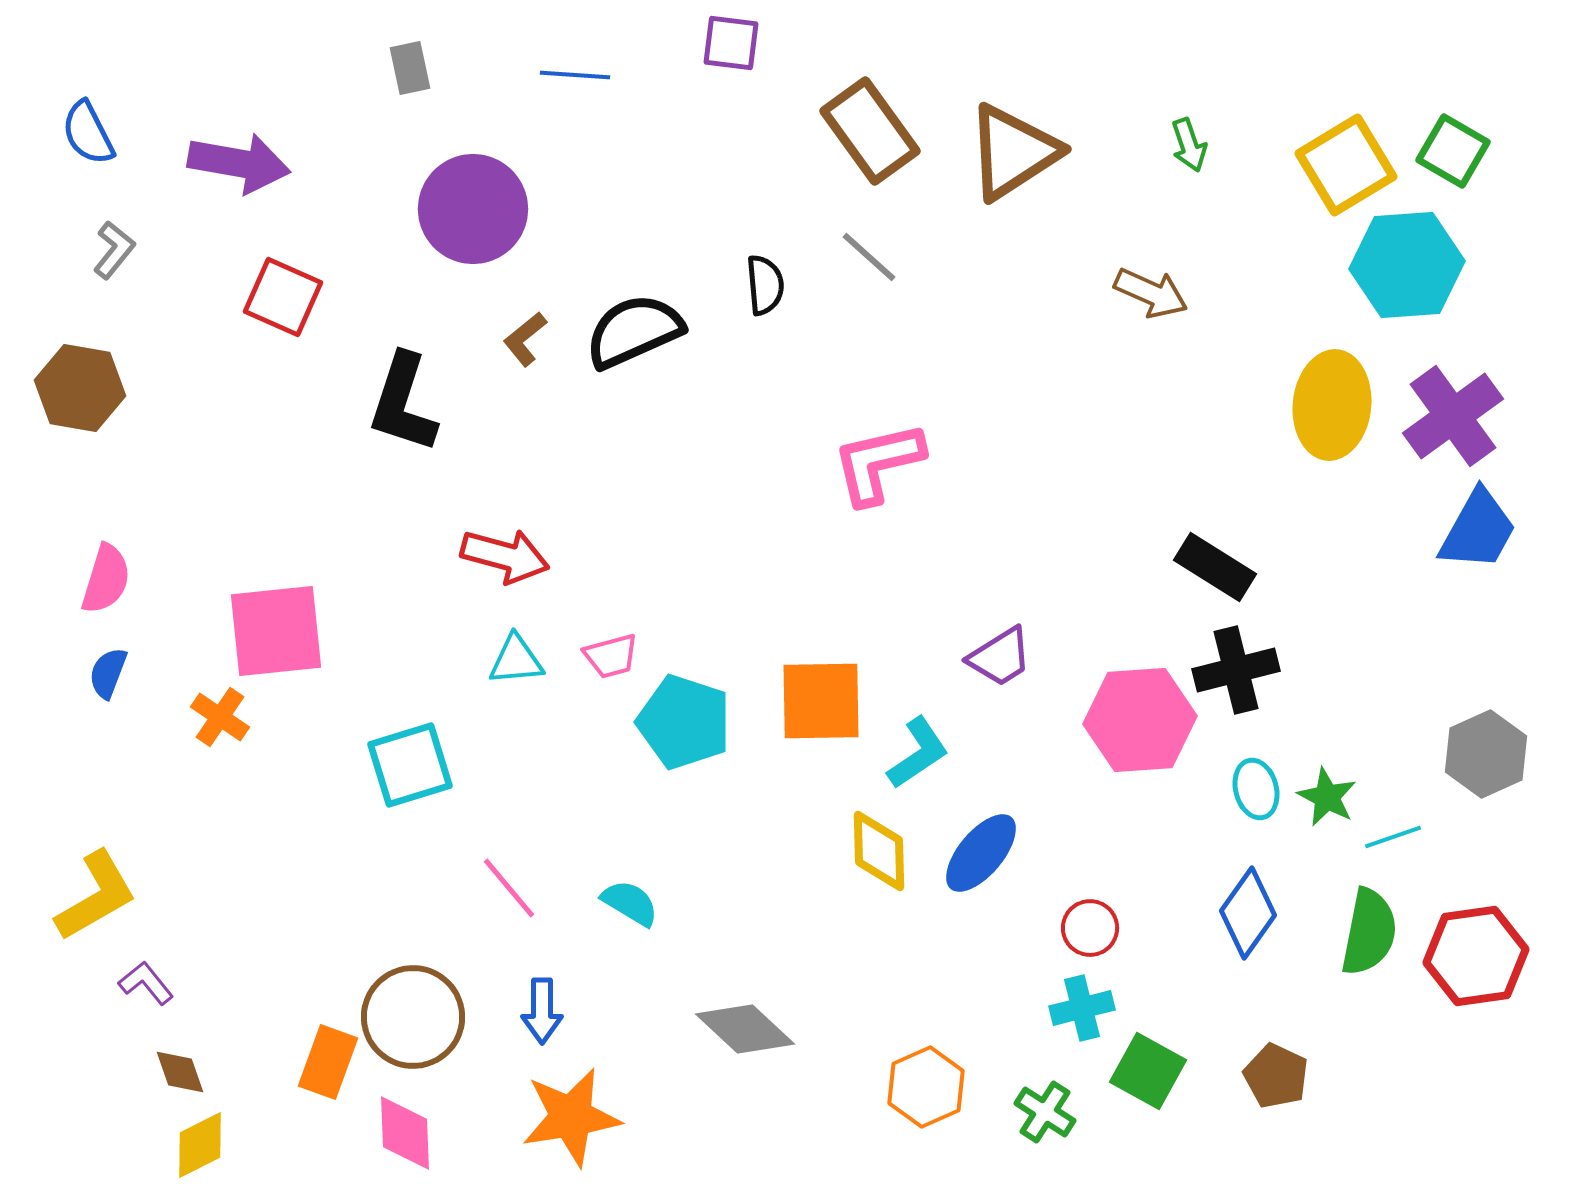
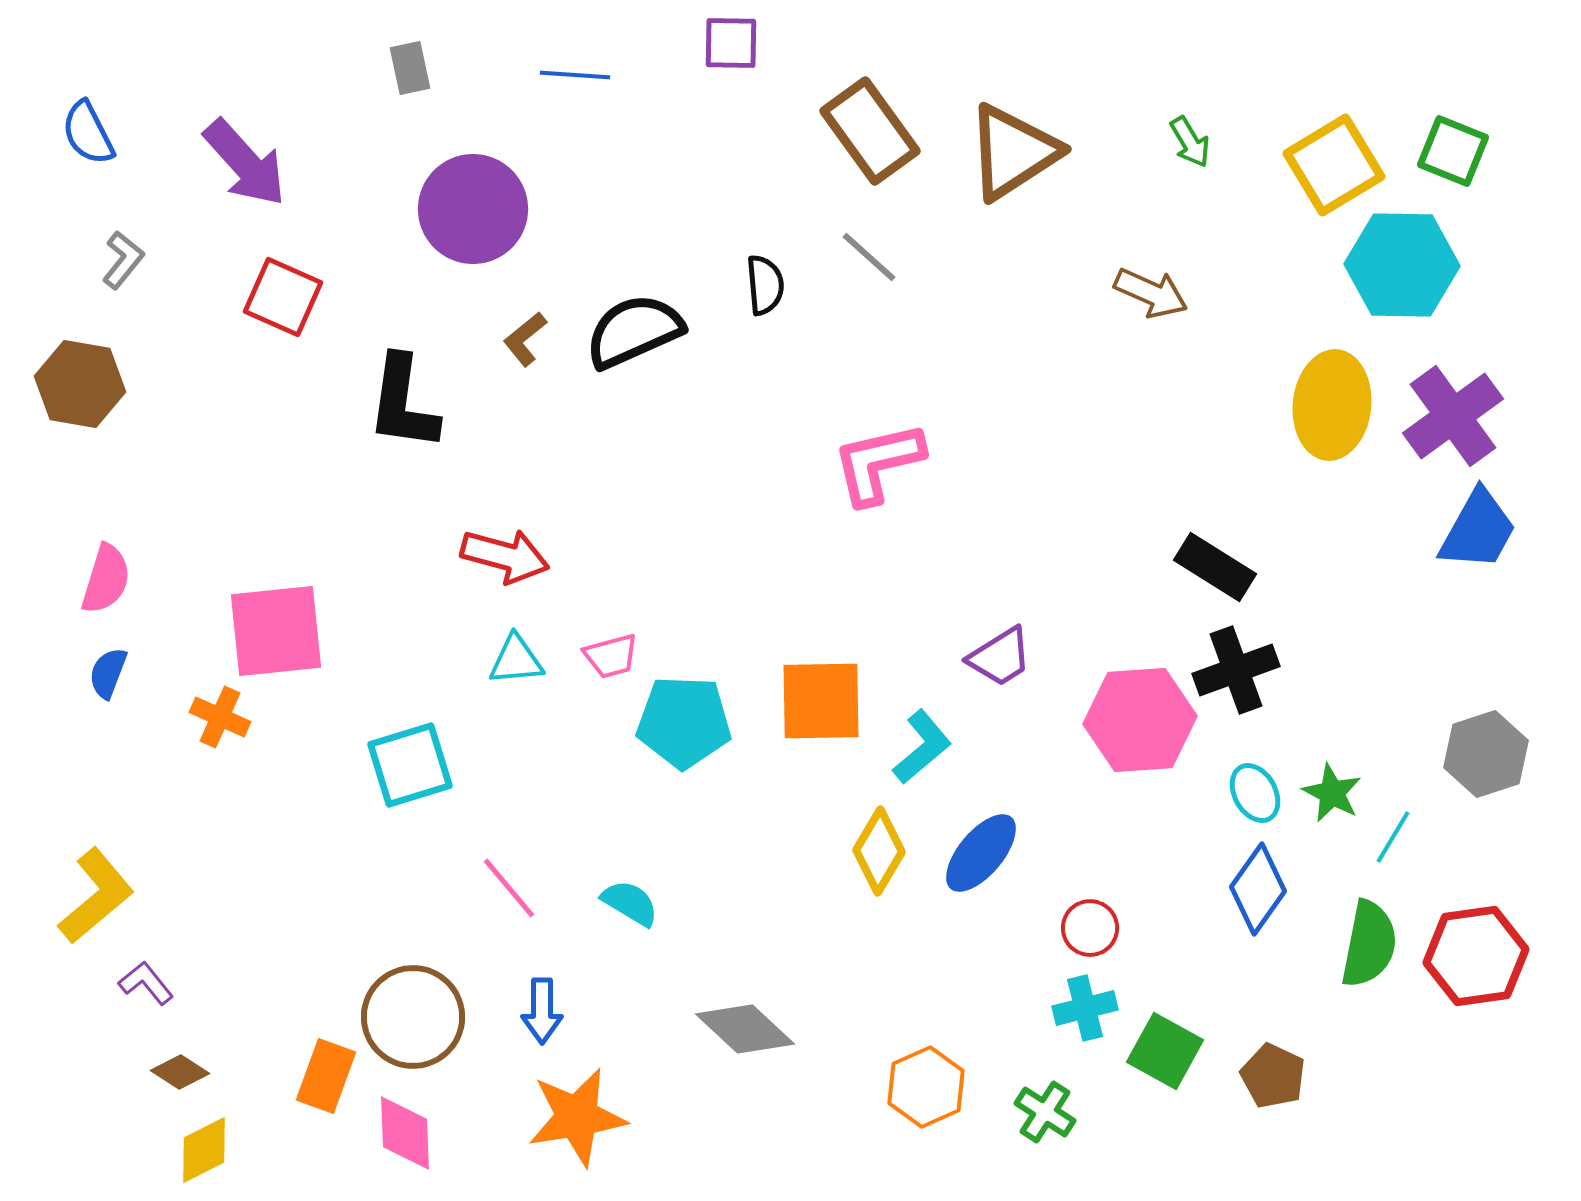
purple square at (731, 43): rotated 6 degrees counterclockwise
green arrow at (1189, 145): moved 1 px right, 3 px up; rotated 12 degrees counterclockwise
green square at (1453, 151): rotated 8 degrees counterclockwise
purple arrow at (239, 163): moved 6 px right; rotated 38 degrees clockwise
yellow square at (1346, 165): moved 12 px left
gray L-shape at (114, 250): moved 9 px right, 10 px down
cyan hexagon at (1407, 265): moved 5 px left; rotated 5 degrees clockwise
brown hexagon at (80, 388): moved 4 px up
black L-shape at (403, 403): rotated 10 degrees counterclockwise
black cross at (1236, 670): rotated 6 degrees counterclockwise
orange cross at (220, 717): rotated 10 degrees counterclockwise
cyan pentagon at (684, 722): rotated 16 degrees counterclockwise
cyan L-shape at (918, 753): moved 4 px right, 6 px up; rotated 6 degrees counterclockwise
gray hexagon at (1486, 754): rotated 6 degrees clockwise
cyan ellipse at (1256, 789): moved 1 px left, 4 px down; rotated 14 degrees counterclockwise
green star at (1327, 797): moved 5 px right, 4 px up
cyan line at (1393, 837): rotated 40 degrees counterclockwise
yellow diamond at (879, 851): rotated 32 degrees clockwise
yellow L-shape at (96, 896): rotated 10 degrees counterclockwise
blue diamond at (1248, 913): moved 10 px right, 24 px up
green semicircle at (1369, 932): moved 12 px down
cyan cross at (1082, 1008): moved 3 px right
orange rectangle at (328, 1062): moved 2 px left, 14 px down
green square at (1148, 1071): moved 17 px right, 20 px up
brown diamond at (180, 1072): rotated 38 degrees counterclockwise
brown pentagon at (1276, 1076): moved 3 px left
orange star at (571, 1117): moved 6 px right
yellow diamond at (200, 1145): moved 4 px right, 5 px down
